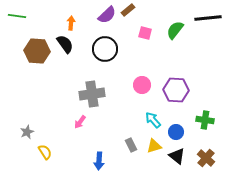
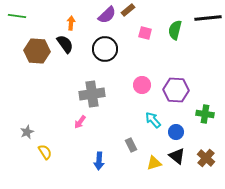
green semicircle: rotated 24 degrees counterclockwise
green cross: moved 6 px up
yellow triangle: moved 17 px down
